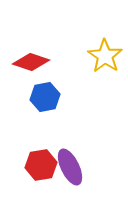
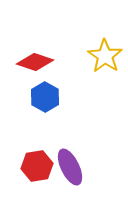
red diamond: moved 4 px right
blue hexagon: rotated 20 degrees counterclockwise
red hexagon: moved 4 px left, 1 px down
